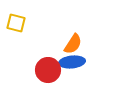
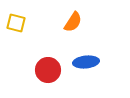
orange semicircle: moved 22 px up
blue ellipse: moved 14 px right
